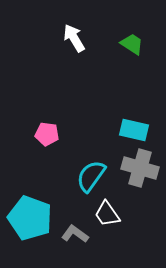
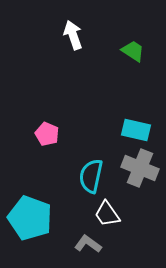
white arrow: moved 1 px left, 3 px up; rotated 12 degrees clockwise
green trapezoid: moved 1 px right, 7 px down
cyan rectangle: moved 2 px right
pink pentagon: rotated 15 degrees clockwise
gray cross: rotated 6 degrees clockwise
cyan semicircle: rotated 24 degrees counterclockwise
gray L-shape: moved 13 px right, 10 px down
